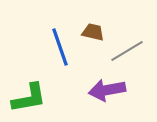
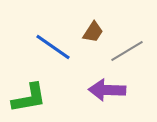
brown trapezoid: rotated 110 degrees clockwise
blue line: moved 7 px left; rotated 36 degrees counterclockwise
purple arrow: rotated 12 degrees clockwise
